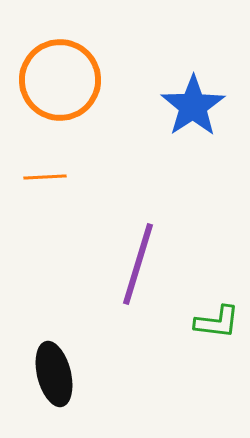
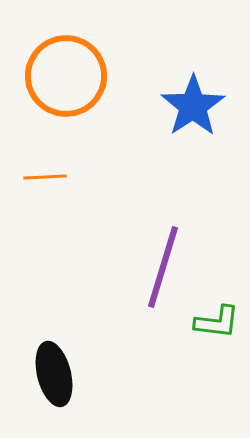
orange circle: moved 6 px right, 4 px up
purple line: moved 25 px right, 3 px down
